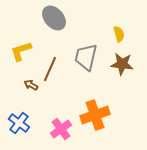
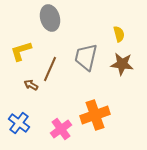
gray ellipse: moved 4 px left; rotated 25 degrees clockwise
